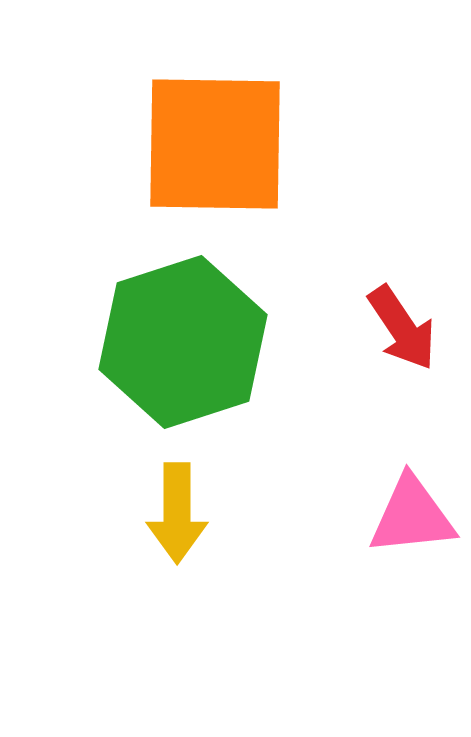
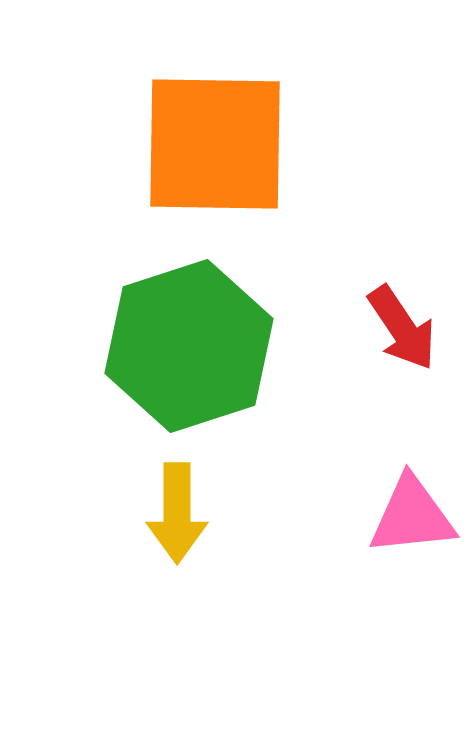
green hexagon: moved 6 px right, 4 px down
